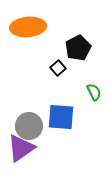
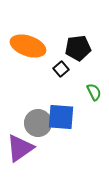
orange ellipse: moved 19 px down; rotated 24 degrees clockwise
black pentagon: rotated 20 degrees clockwise
black square: moved 3 px right, 1 px down
gray circle: moved 9 px right, 3 px up
purple triangle: moved 1 px left
